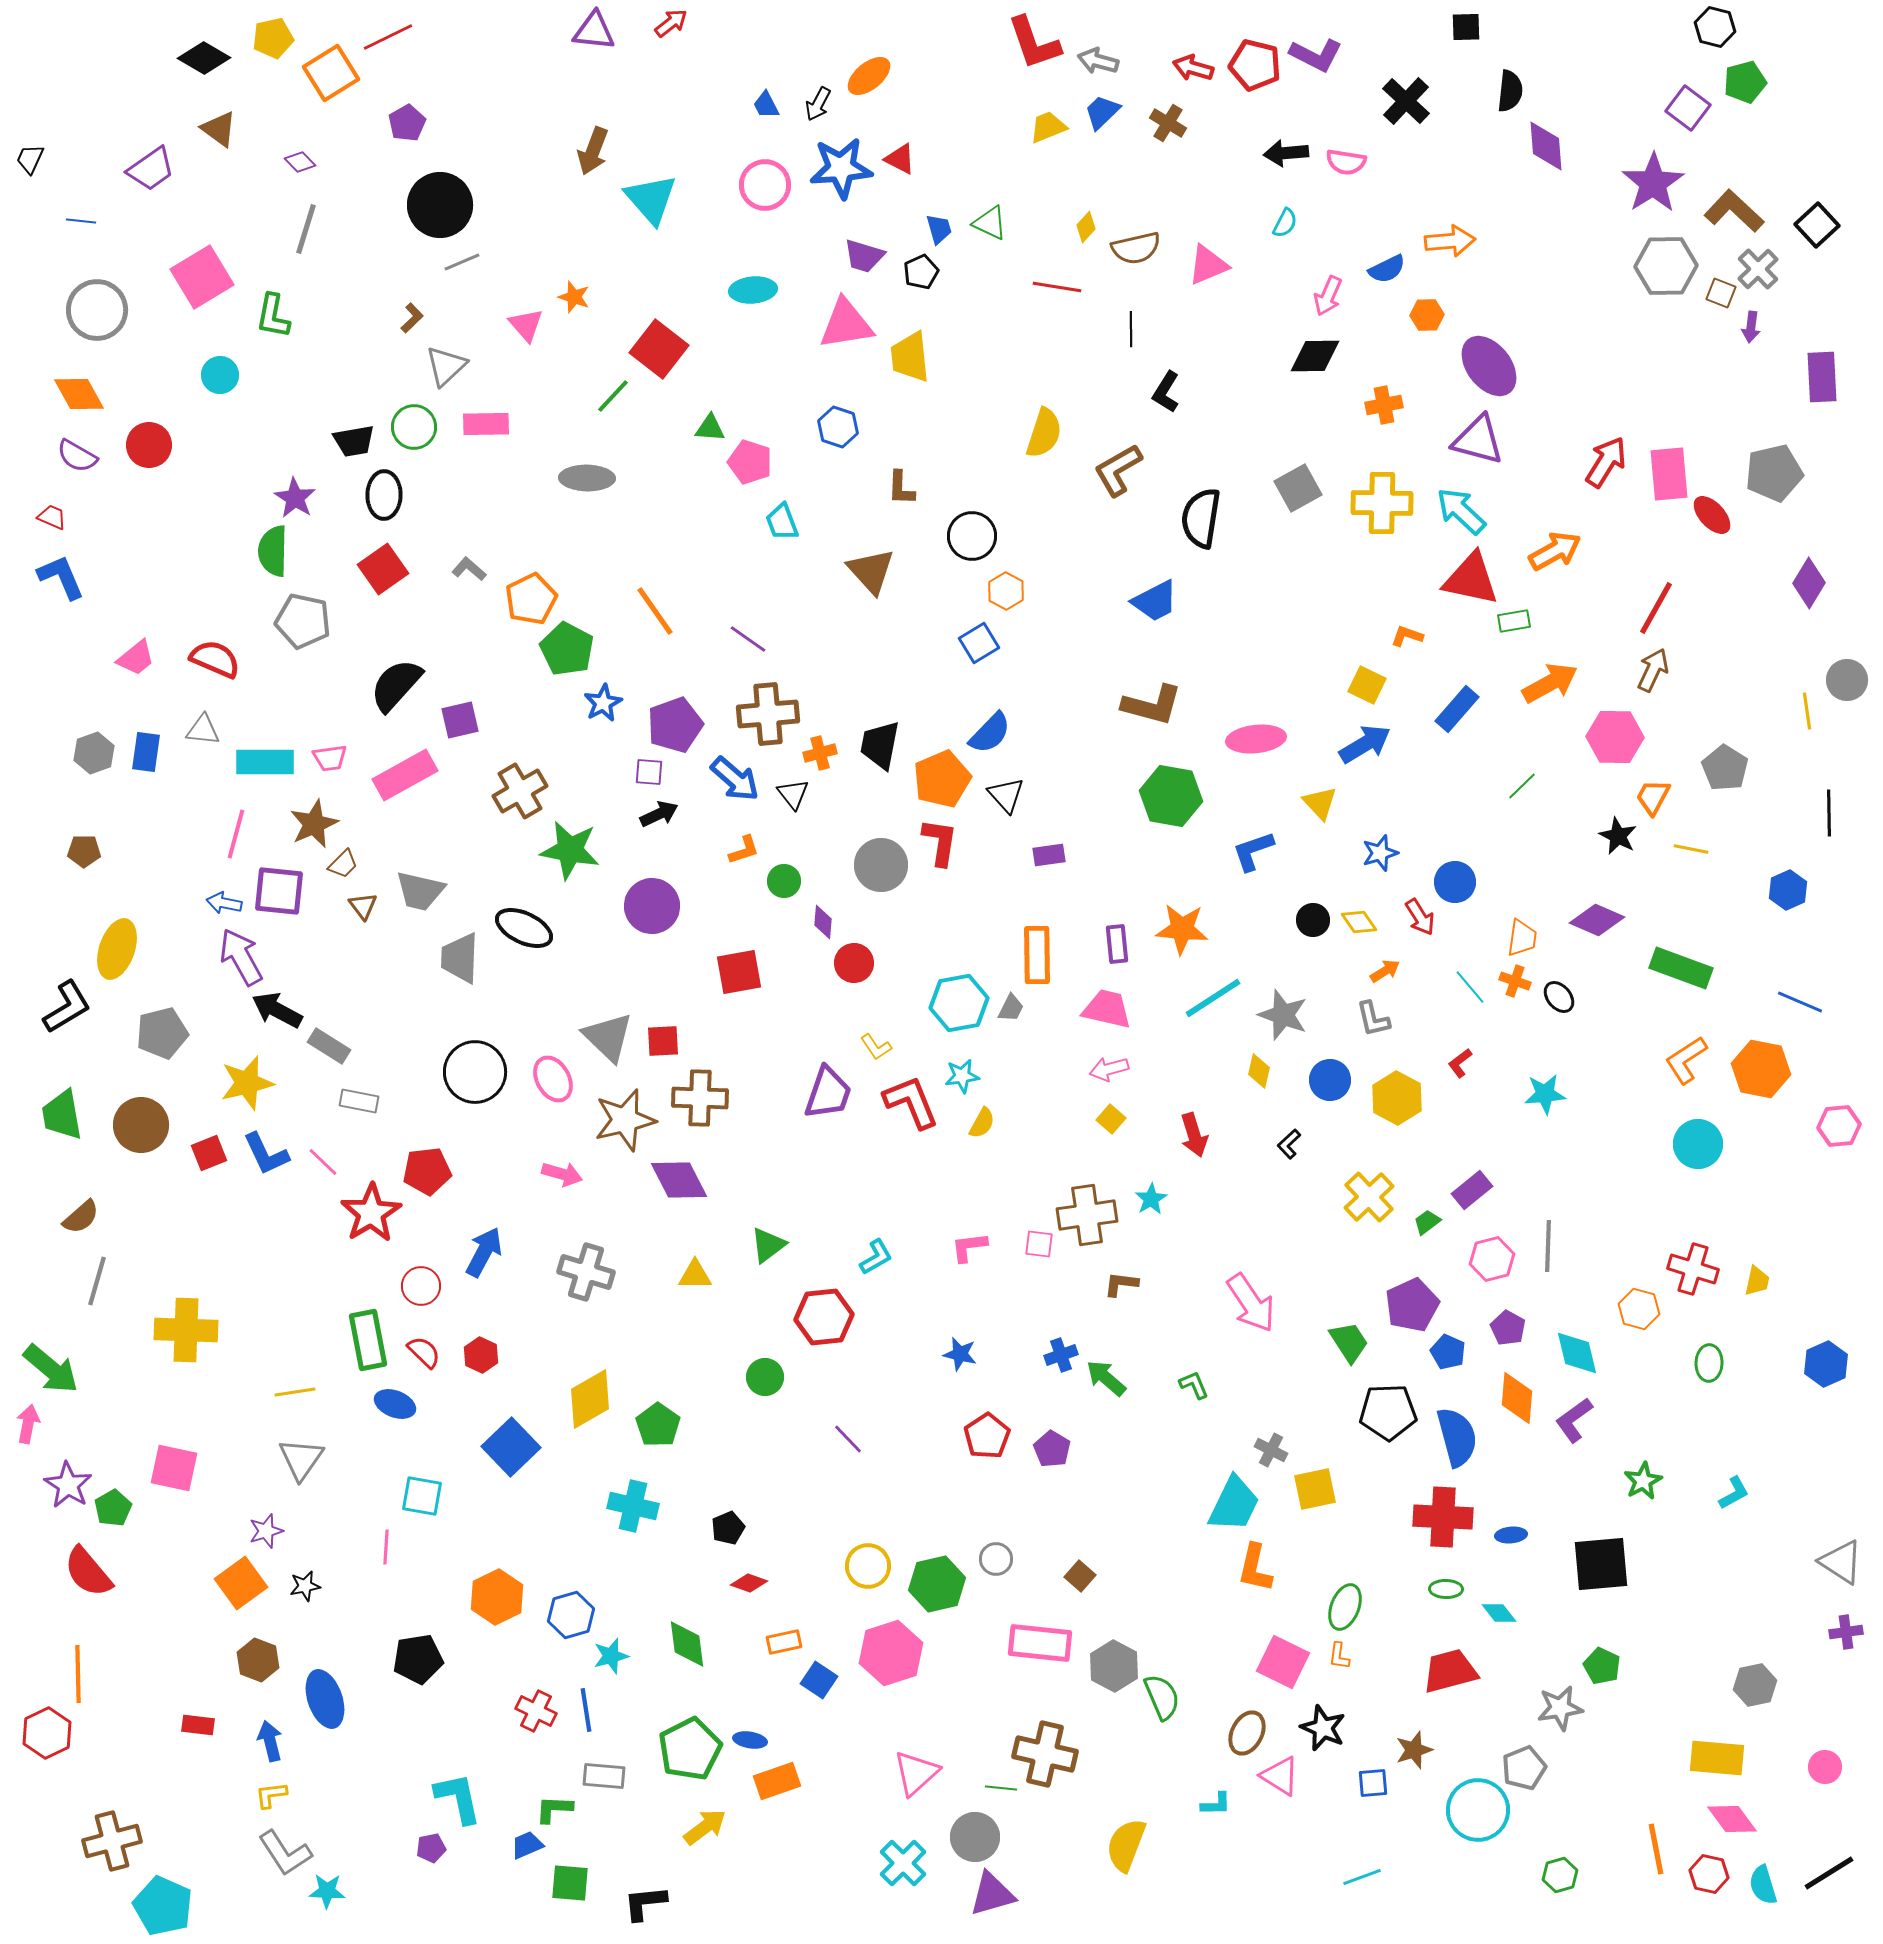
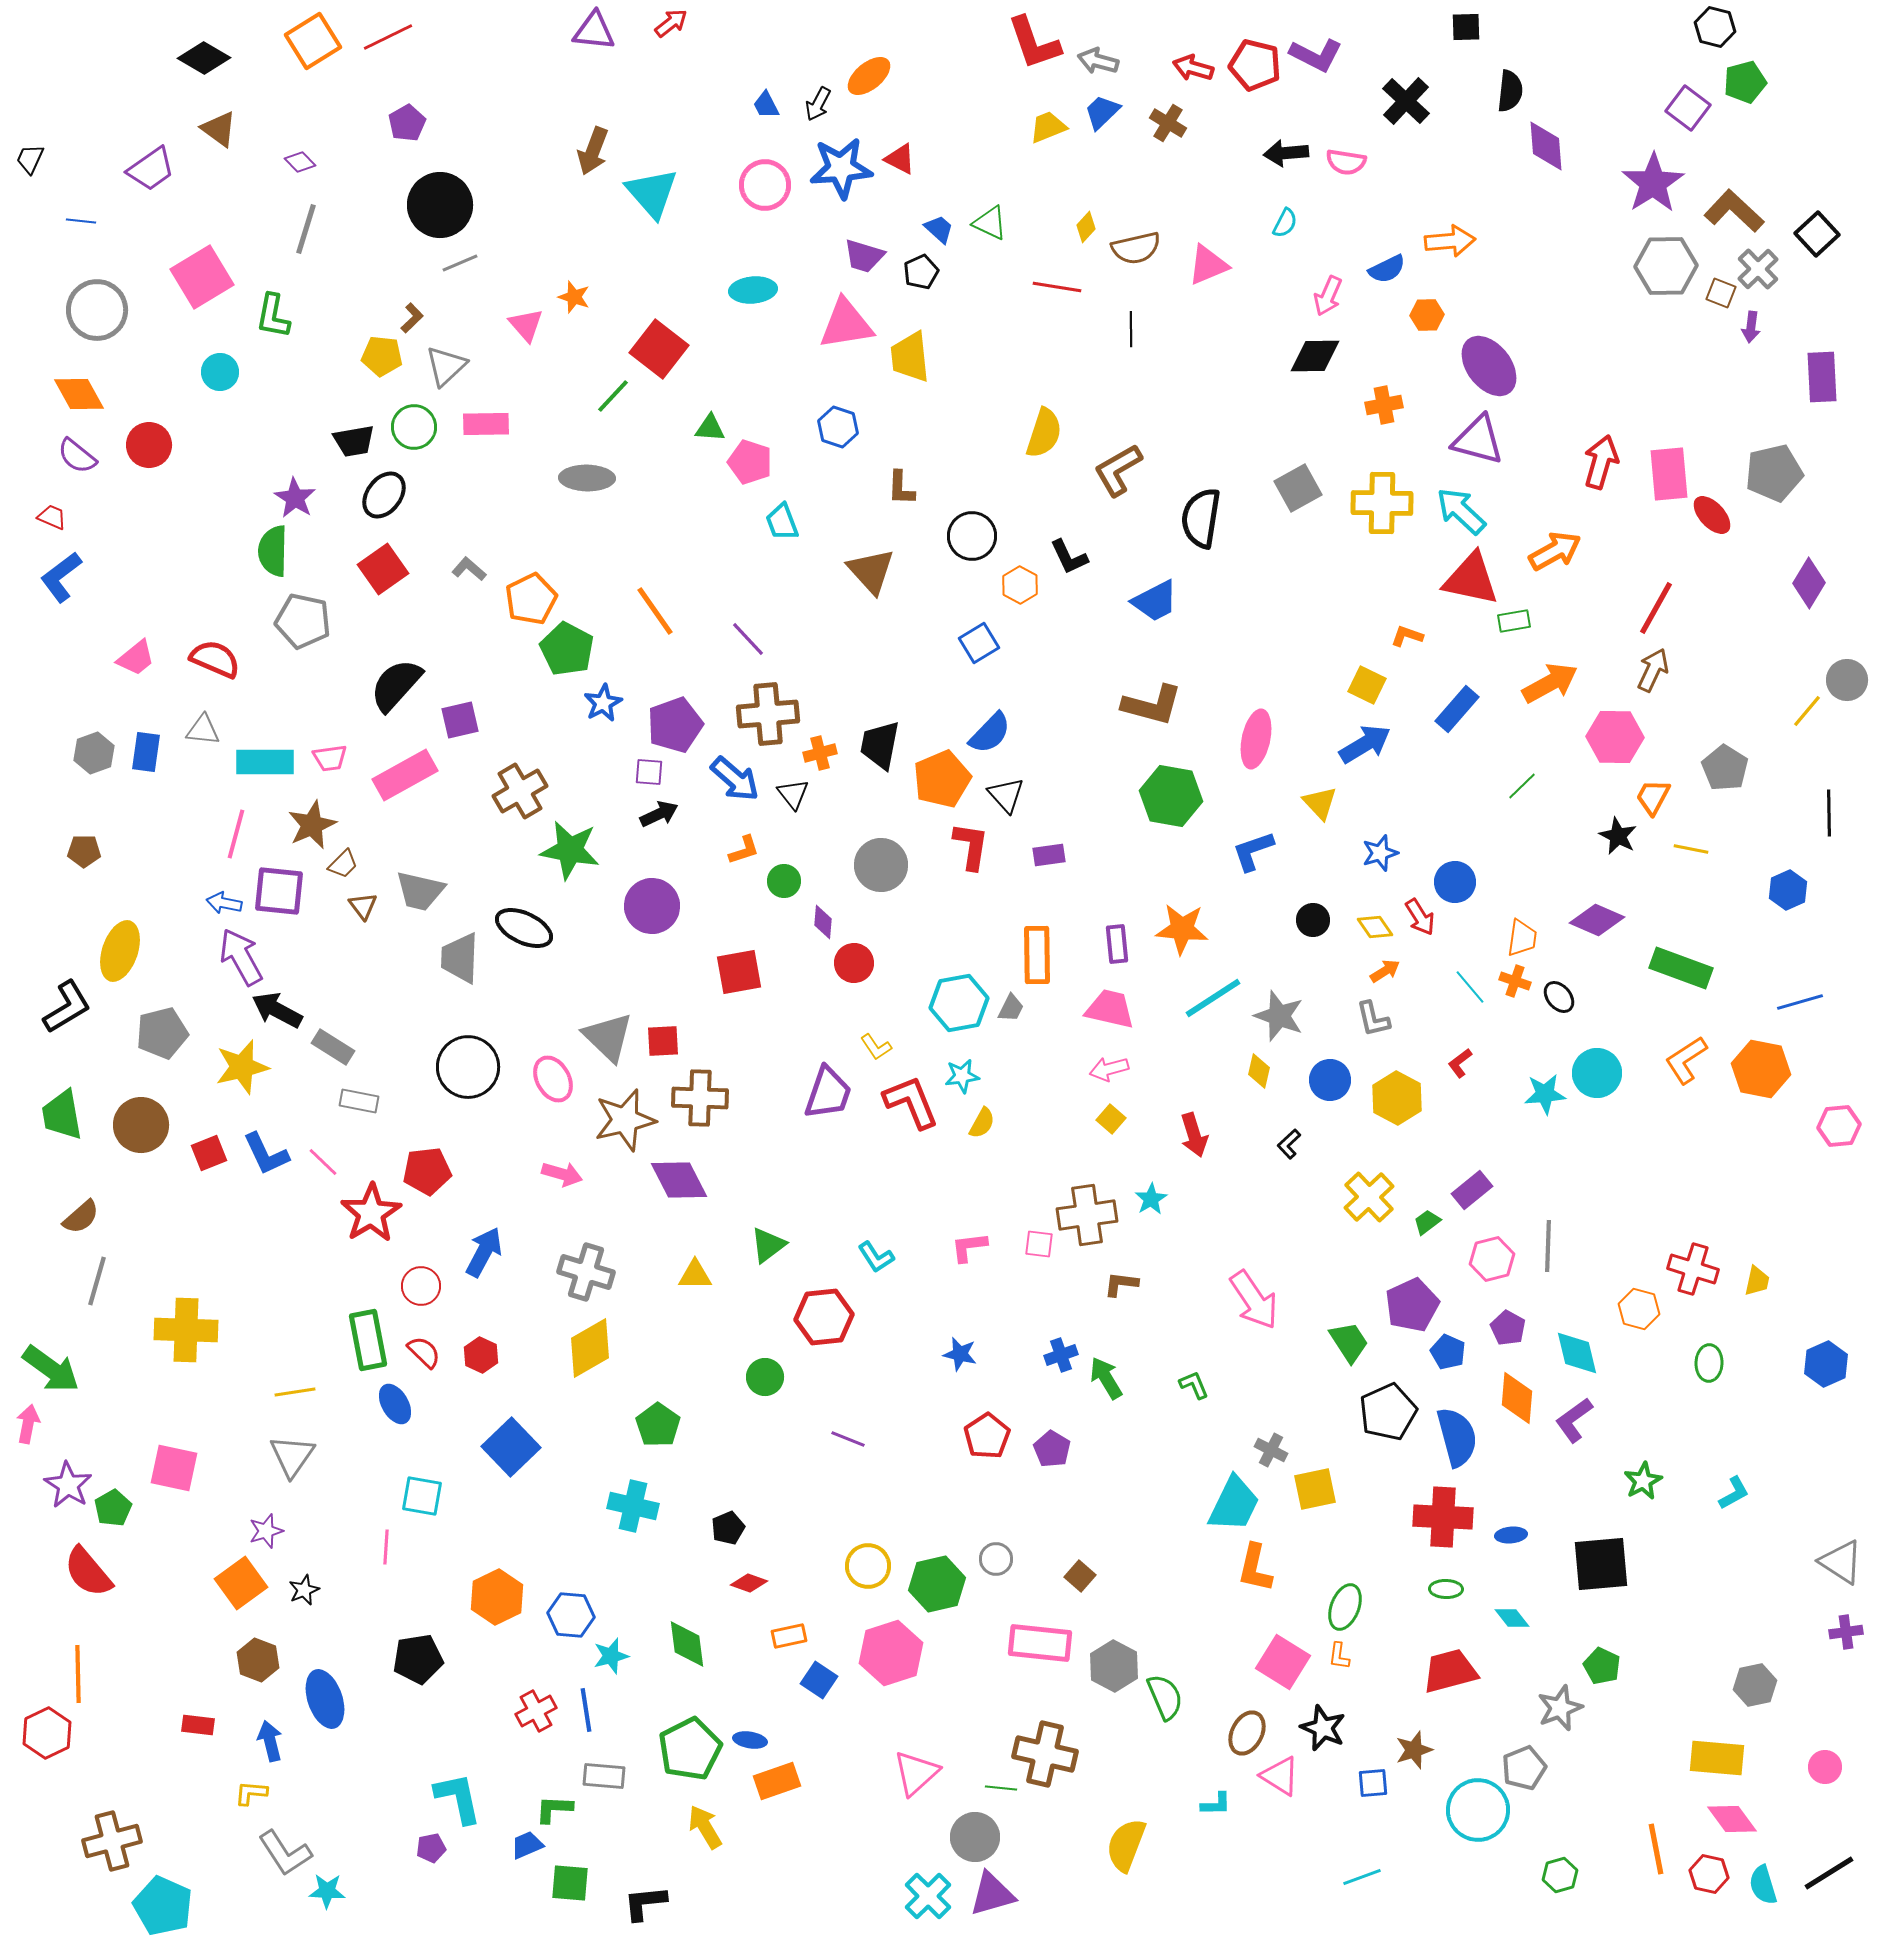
yellow pentagon at (273, 38): moved 109 px right, 318 px down; rotated 18 degrees clockwise
orange square at (331, 73): moved 18 px left, 32 px up
cyan triangle at (651, 199): moved 1 px right, 6 px up
black square at (1817, 225): moved 9 px down
blue trapezoid at (939, 229): rotated 32 degrees counterclockwise
gray line at (462, 262): moved 2 px left, 1 px down
cyan circle at (220, 375): moved 3 px up
black L-shape at (1166, 392): moved 97 px left, 165 px down; rotated 57 degrees counterclockwise
purple semicircle at (77, 456): rotated 9 degrees clockwise
red arrow at (1606, 462): moved 5 px left; rotated 16 degrees counterclockwise
black ellipse at (384, 495): rotated 36 degrees clockwise
blue L-shape at (61, 577): rotated 104 degrees counterclockwise
orange hexagon at (1006, 591): moved 14 px right, 6 px up
purple line at (748, 639): rotated 12 degrees clockwise
yellow line at (1807, 711): rotated 48 degrees clockwise
pink ellipse at (1256, 739): rotated 72 degrees counterclockwise
brown star at (314, 824): moved 2 px left, 1 px down
red L-shape at (940, 842): moved 31 px right, 4 px down
yellow diamond at (1359, 922): moved 16 px right, 5 px down
yellow ellipse at (117, 949): moved 3 px right, 2 px down
blue line at (1800, 1002): rotated 39 degrees counterclockwise
pink trapezoid at (1107, 1009): moved 3 px right
gray star at (1283, 1015): moved 4 px left, 1 px down
gray rectangle at (329, 1046): moved 4 px right, 1 px down
black circle at (475, 1072): moved 7 px left, 5 px up
yellow star at (247, 1083): moved 5 px left, 16 px up
cyan circle at (1698, 1144): moved 101 px left, 71 px up
cyan L-shape at (876, 1257): rotated 87 degrees clockwise
pink arrow at (1251, 1303): moved 3 px right, 3 px up
green arrow at (51, 1369): rotated 4 degrees counterclockwise
green arrow at (1106, 1378): rotated 18 degrees clockwise
yellow diamond at (590, 1399): moved 51 px up
blue ellipse at (395, 1404): rotated 39 degrees clockwise
black pentagon at (1388, 1412): rotated 22 degrees counterclockwise
purple line at (848, 1439): rotated 24 degrees counterclockwise
gray triangle at (301, 1459): moved 9 px left, 3 px up
black star at (305, 1586): moved 1 px left, 4 px down; rotated 12 degrees counterclockwise
cyan diamond at (1499, 1613): moved 13 px right, 5 px down
blue hexagon at (571, 1615): rotated 21 degrees clockwise
orange rectangle at (784, 1642): moved 5 px right, 6 px up
pink square at (1283, 1662): rotated 6 degrees clockwise
green semicircle at (1162, 1697): moved 3 px right
gray star at (1560, 1708): rotated 12 degrees counterclockwise
red cross at (536, 1711): rotated 36 degrees clockwise
yellow L-shape at (271, 1795): moved 20 px left, 2 px up; rotated 12 degrees clockwise
yellow arrow at (705, 1827): rotated 84 degrees counterclockwise
cyan cross at (903, 1863): moved 25 px right, 33 px down
